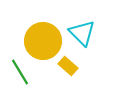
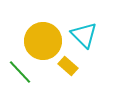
cyan triangle: moved 2 px right, 2 px down
green line: rotated 12 degrees counterclockwise
